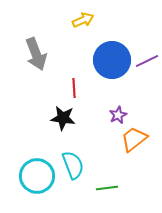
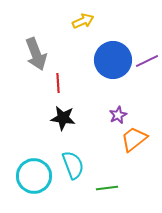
yellow arrow: moved 1 px down
blue circle: moved 1 px right
red line: moved 16 px left, 5 px up
cyan circle: moved 3 px left
